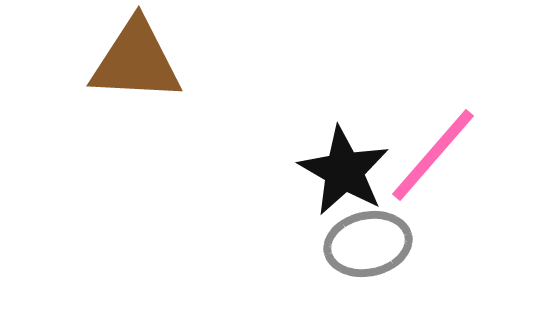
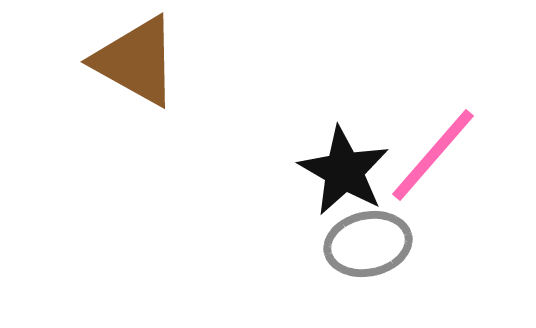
brown triangle: rotated 26 degrees clockwise
